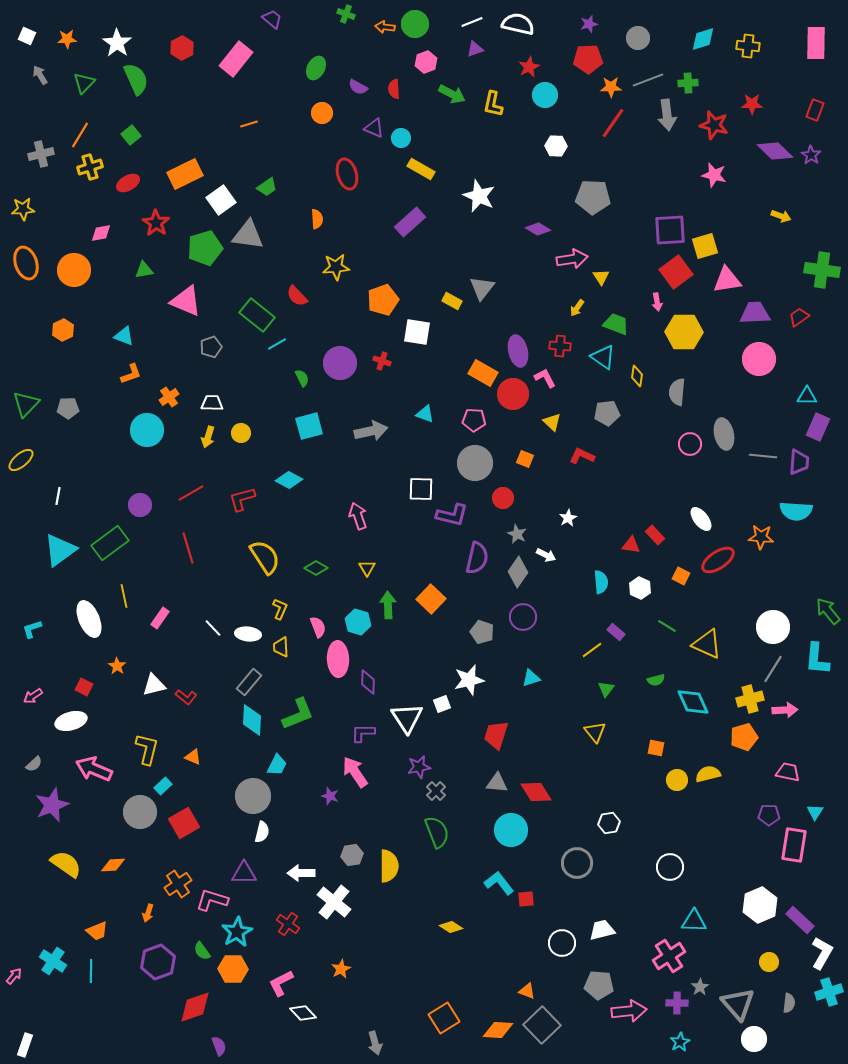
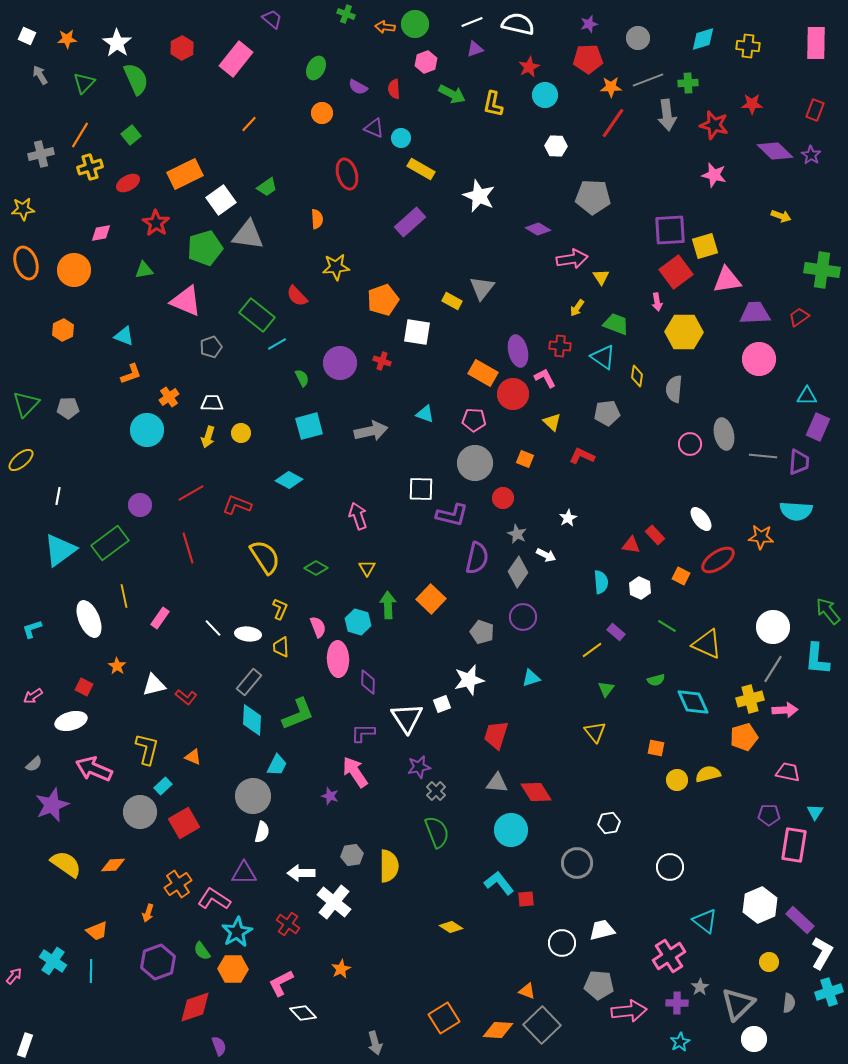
orange line at (249, 124): rotated 30 degrees counterclockwise
gray semicircle at (677, 392): moved 3 px left, 3 px up
red L-shape at (242, 499): moved 5 px left, 6 px down; rotated 36 degrees clockwise
pink L-shape at (212, 900): moved 2 px right, 1 px up; rotated 16 degrees clockwise
cyan triangle at (694, 921): moved 11 px right; rotated 36 degrees clockwise
gray triangle at (738, 1004): rotated 27 degrees clockwise
